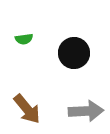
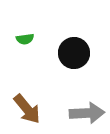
green semicircle: moved 1 px right
gray arrow: moved 1 px right, 2 px down
